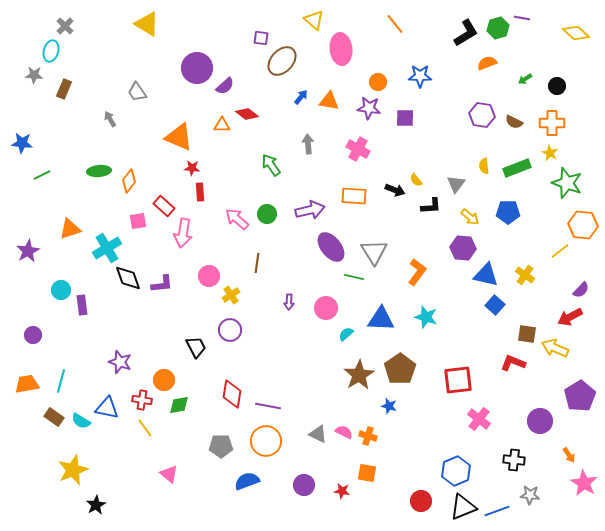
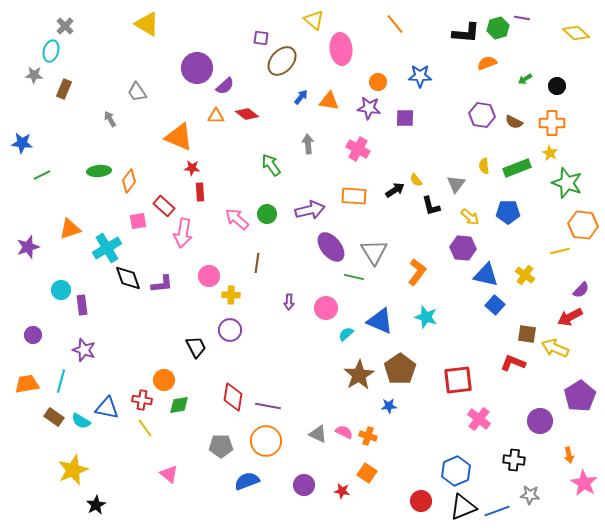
black L-shape at (466, 33): rotated 36 degrees clockwise
orange triangle at (222, 125): moved 6 px left, 9 px up
black arrow at (395, 190): rotated 54 degrees counterclockwise
black L-shape at (431, 206): rotated 80 degrees clockwise
purple star at (28, 251): moved 4 px up; rotated 10 degrees clockwise
yellow line at (560, 251): rotated 24 degrees clockwise
yellow cross at (231, 295): rotated 36 degrees clockwise
blue triangle at (381, 319): moved 1 px left, 2 px down; rotated 20 degrees clockwise
purple star at (120, 362): moved 36 px left, 12 px up
red diamond at (232, 394): moved 1 px right, 3 px down
blue star at (389, 406): rotated 21 degrees counterclockwise
orange arrow at (569, 455): rotated 21 degrees clockwise
orange square at (367, 473): rotated 24 degrees clockwise
